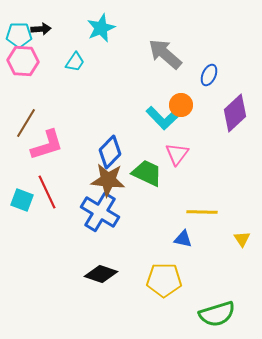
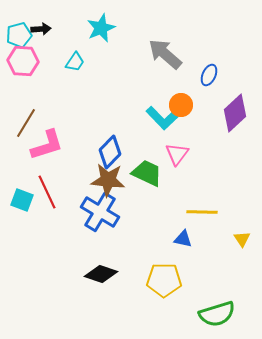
cyan pentagon: rotated 15 degrees counterclockwise
